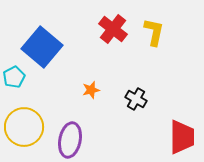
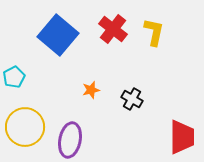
blue square: moved 16 px right, 12 px up
black cross: moved 4 px left
yellow circle: moved 1 px right
